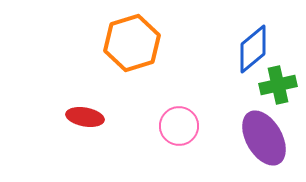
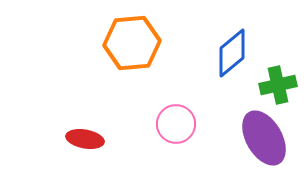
orange hexagon: rotated 12 degrees clockwise
blue diamond: moved 21 px left, 4 px down
red ellipse: moved 22 px down
pink circle: moved 3 px left, 2 px up
